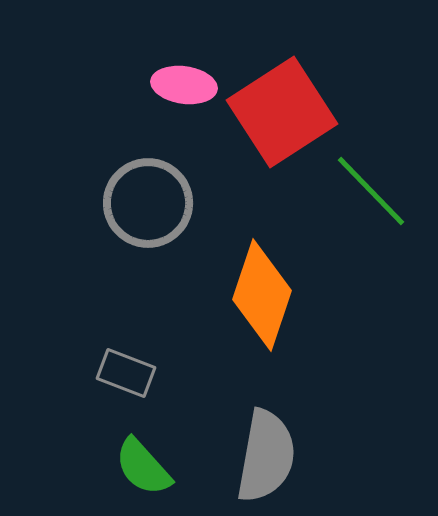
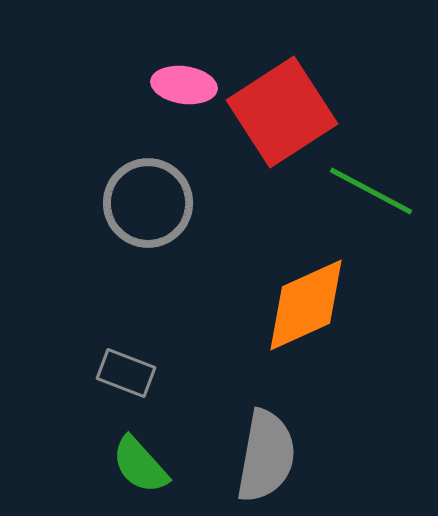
green line: rotated 18 degrees counterclockwise
orange diamond: moved 44 px right, 10 px down; rotated 47 degrees clockwise
green semicircle: moved 3 px left, 2 px up
